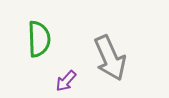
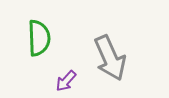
green semicircle: moved 1 px up
